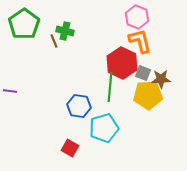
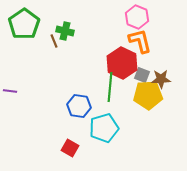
gray square: moved 1 px left, 2 px down
